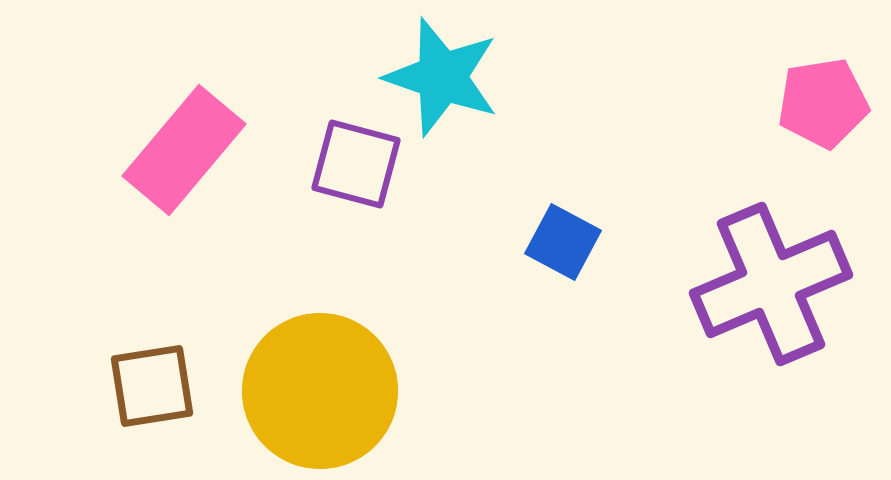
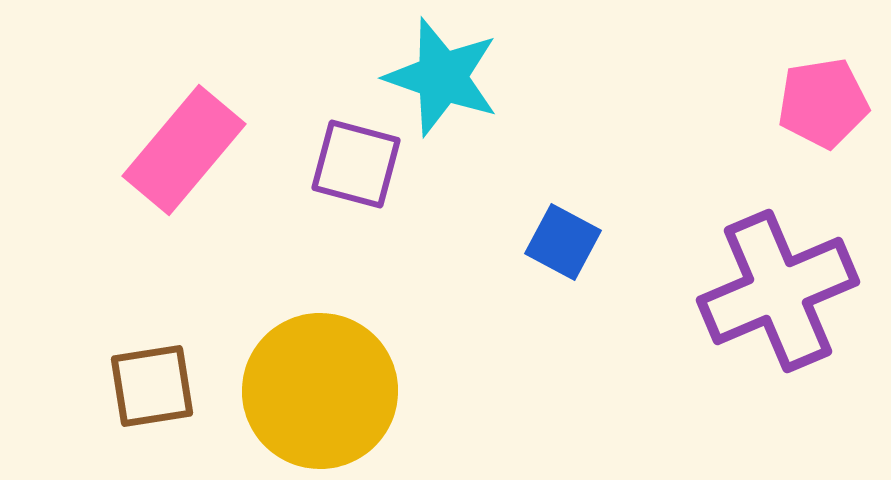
purple cross: moved 7 px right, 7 px down
